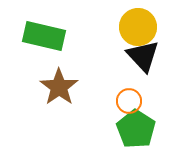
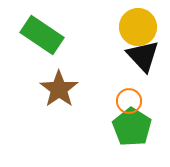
green rectangle: moved 2 px left, 1 px up; rotated 21 degrees clockwise
brown star: moved 2 px down
green pentagon: moved 4 px left, 2 px up
